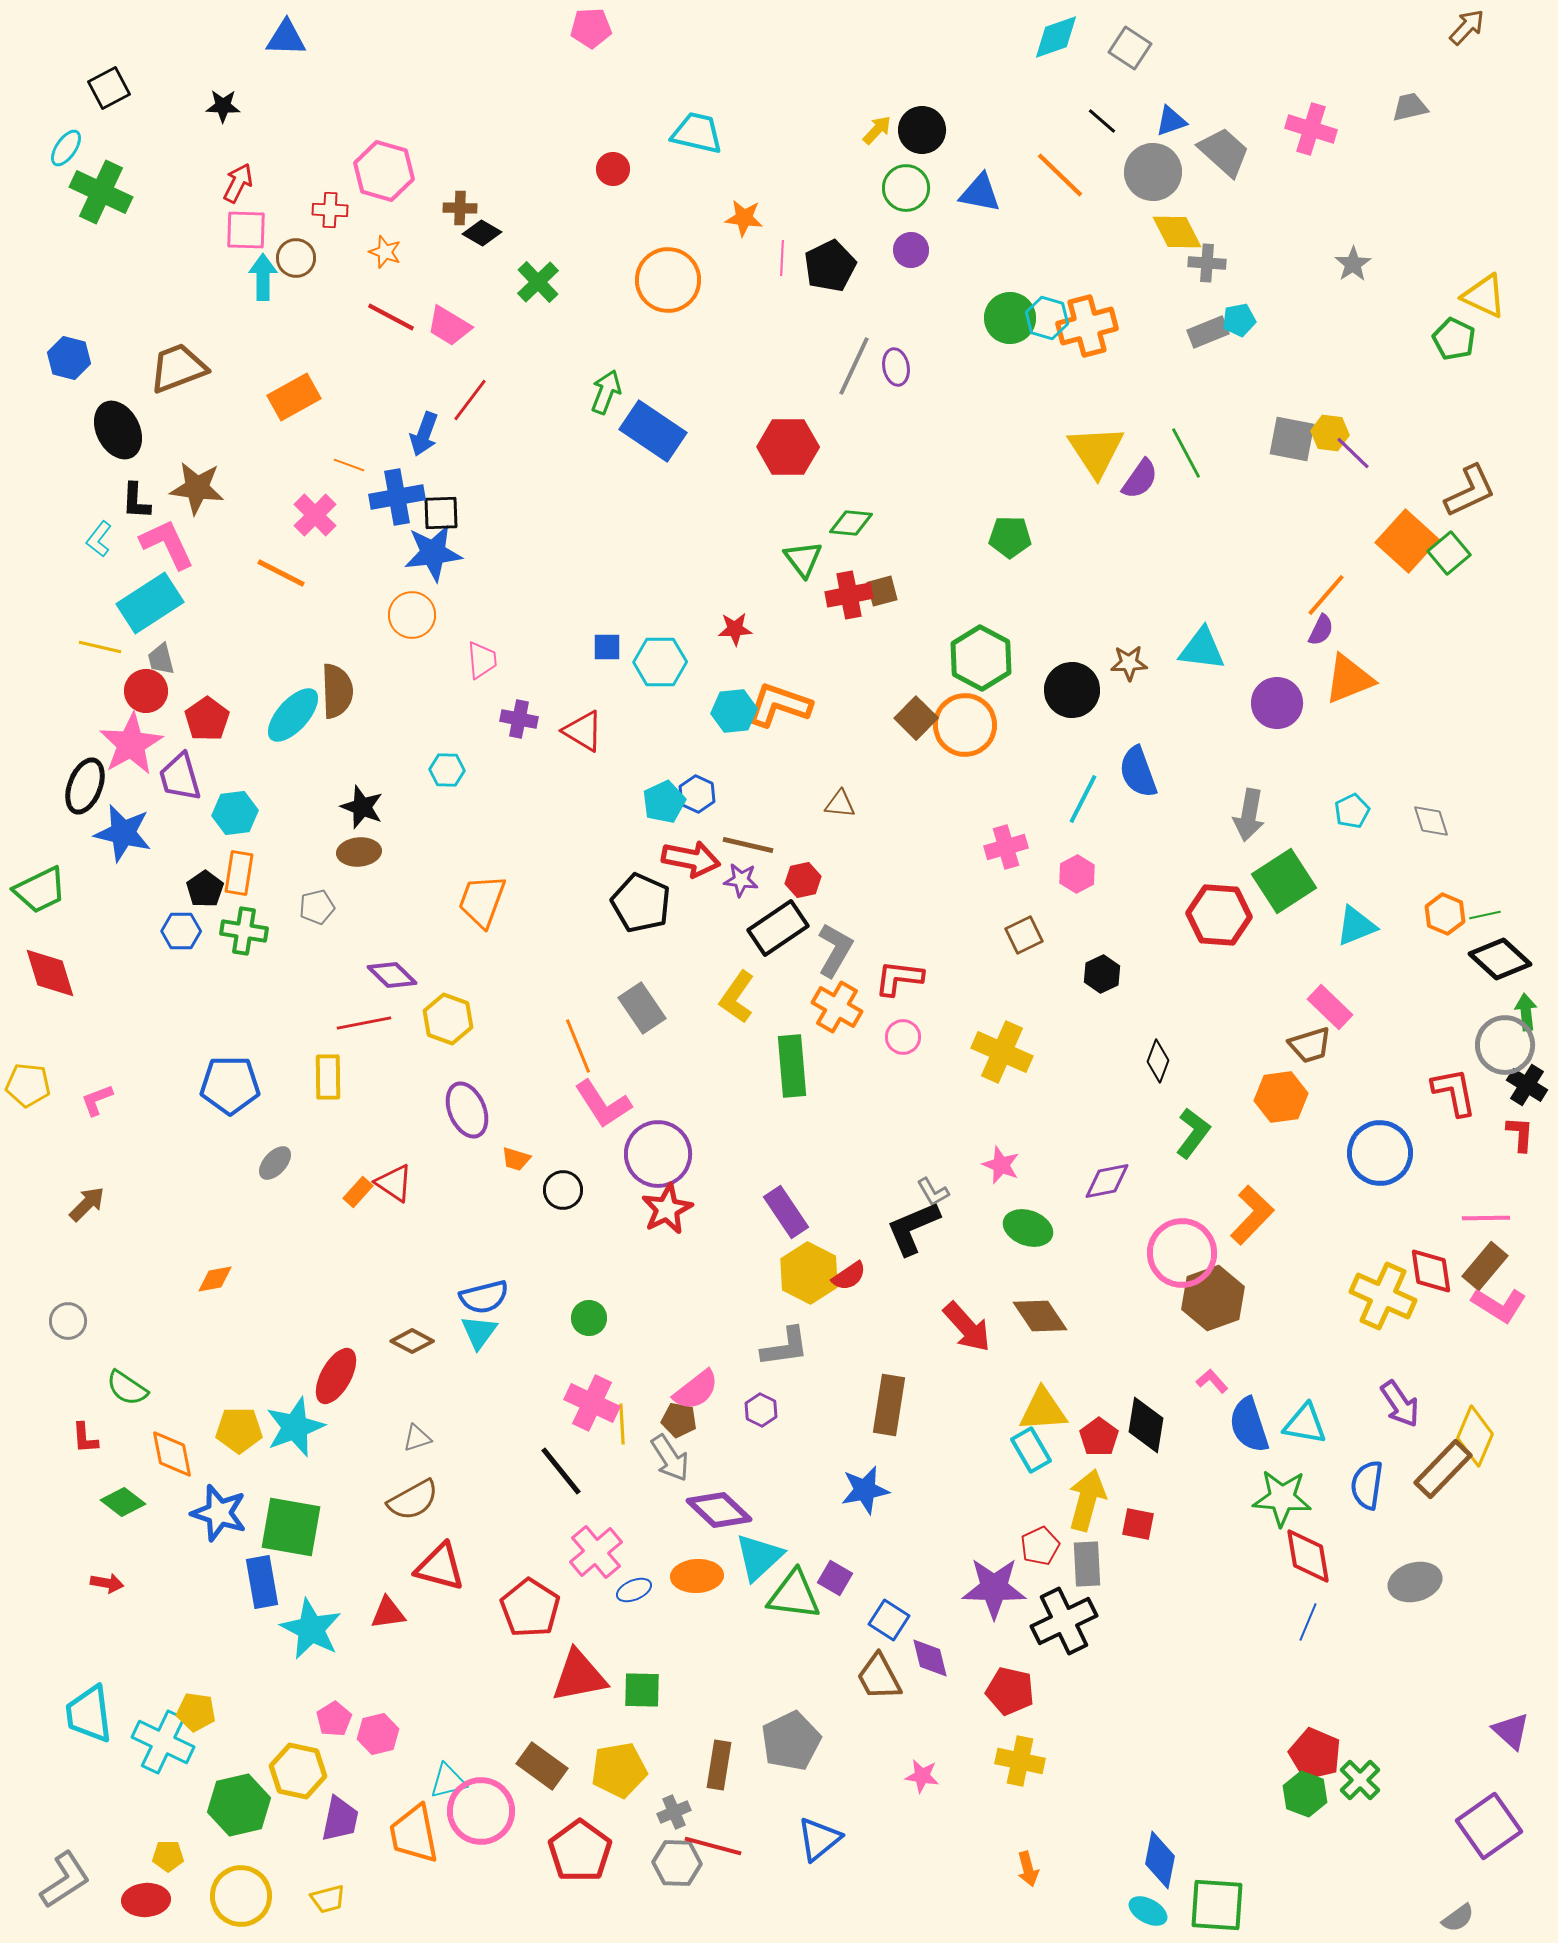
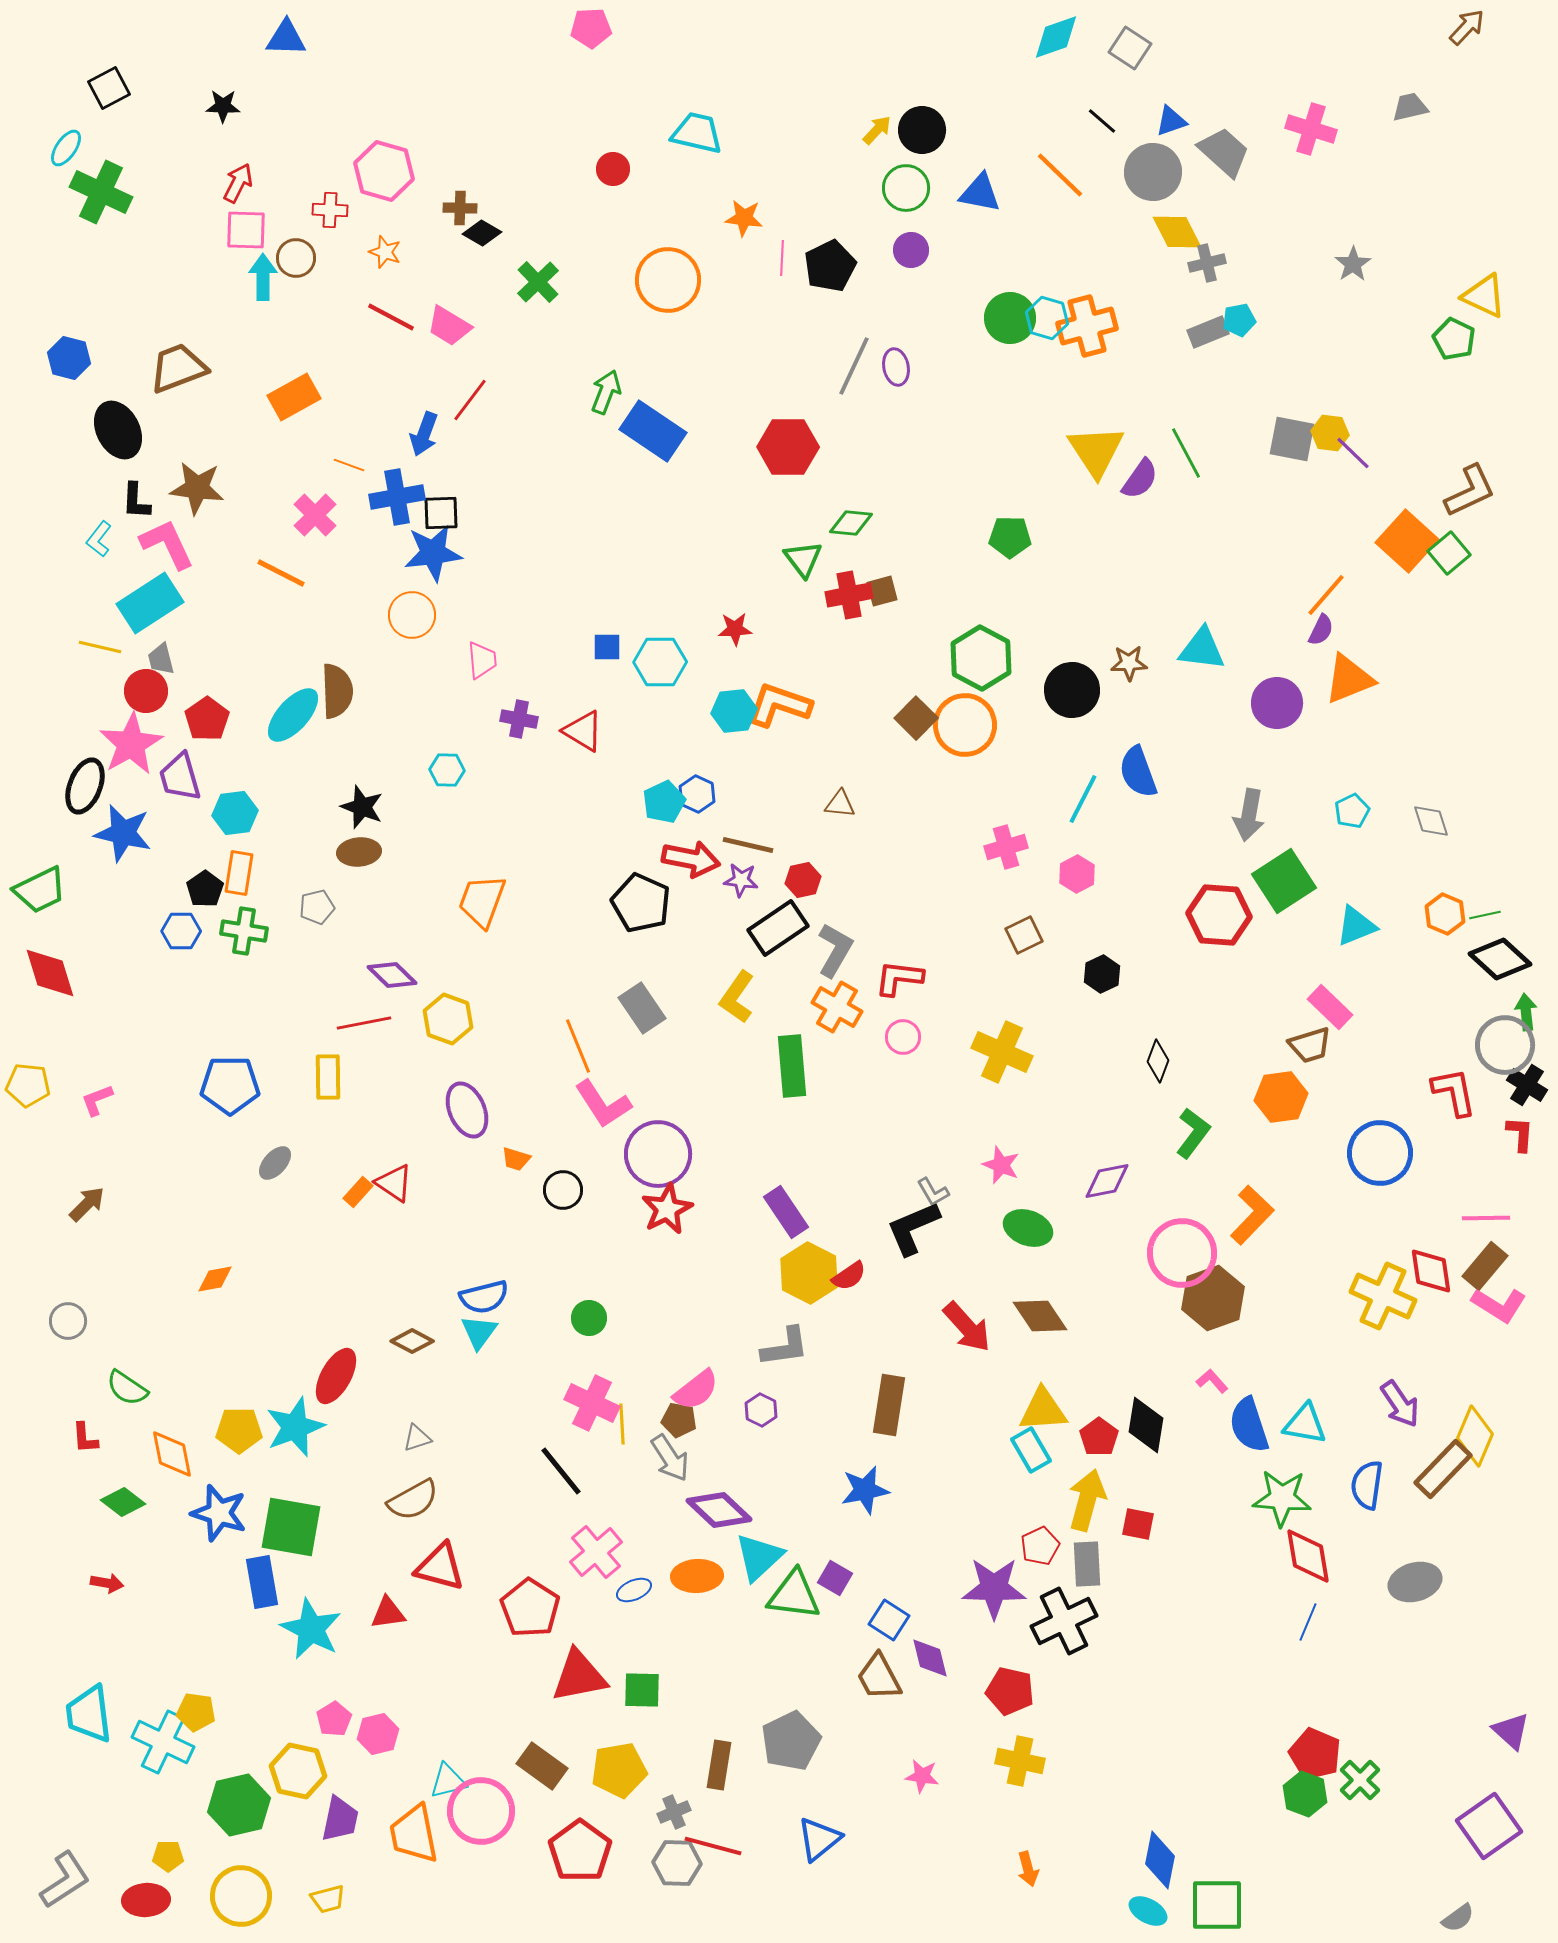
gray cross at (1207, 263): rotated 18 degrees counterclockwise
green square at (1217, 1905): rotated 4 degrees counterclockwise
